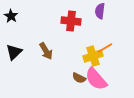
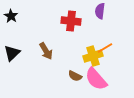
black triangle: moved 2 px left, 1 px down
brown semicircle: moved 4 px left, 2 px up
